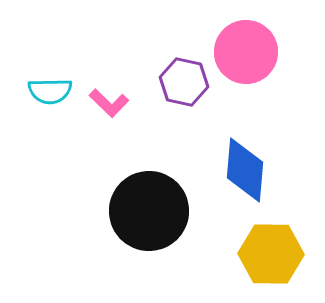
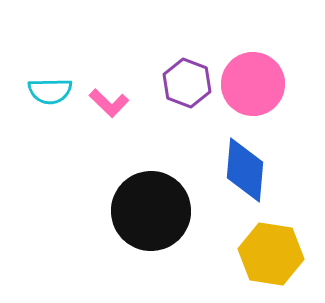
pink circle: moved 7 px right, 32 px down
purple hexagon: moved 3 px right, 1 px down; rotated 9 degrees clockwise
black circle: moved 2 px right
yellow hexagon: rotated 8 degrees clockwise
